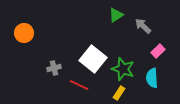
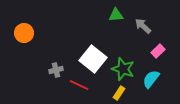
green triangle: rotated 28 degrees clockwise
gray cross: moved 2 px right, 2 px down
cyan semicircle: moved 1 px left, 1 px down; rotated 42 degrees clockwise
